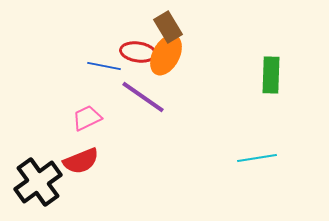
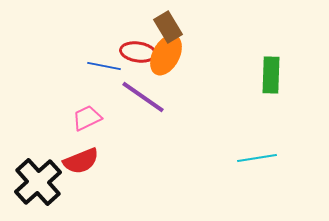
black cross: rotated 6 degrees counterclockwise
